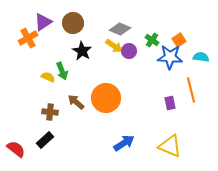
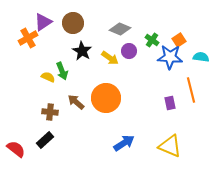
yellow arrow: moved 4 px left, 12 px down
